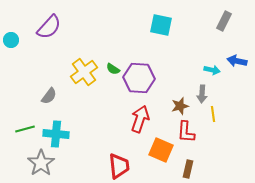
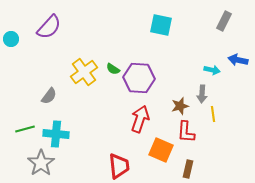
cyan circle: moved 1 px up
blue arrow: moved 1 px right, 1 px up
